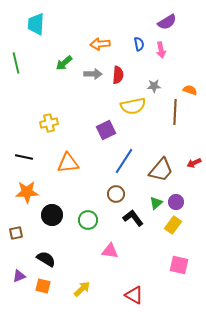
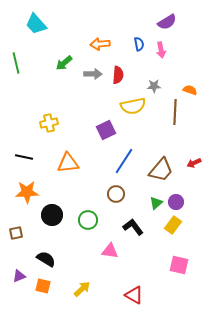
cyan trapezoid: rotated 45 degrees counterclockwise
black L-shape: moved 9 px down
